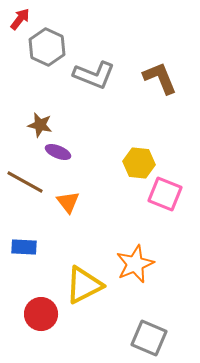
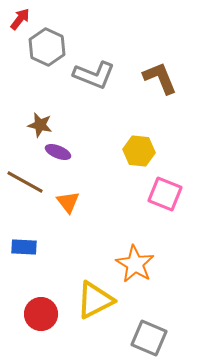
yellow hexagon: moved 12 px up
orange star: rotated 18 degrees counterclockwise
yellow triangle: moved 11 px right, 15 px down
